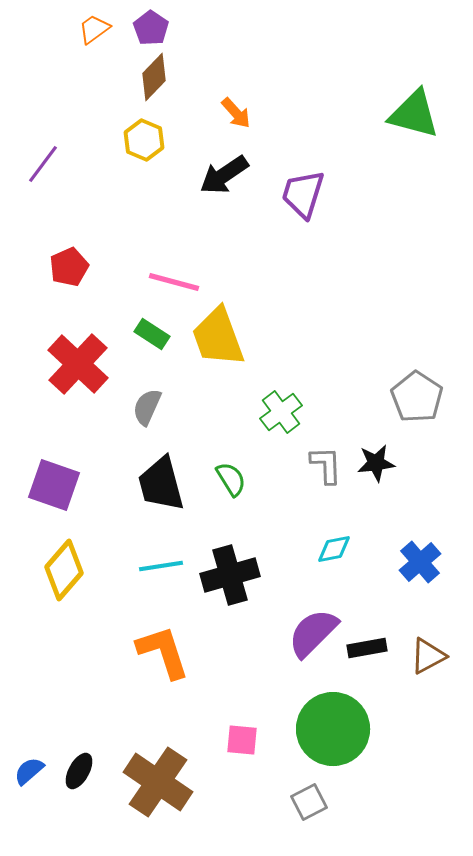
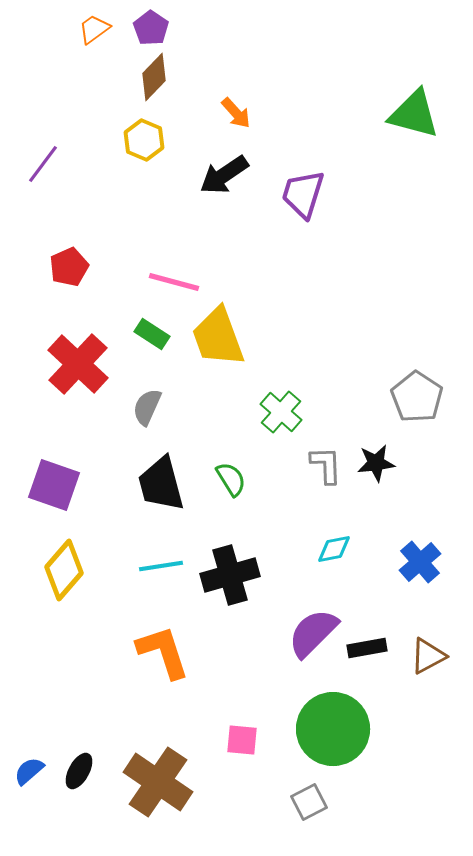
green cross: rotated 12 degrees counterclockwise
